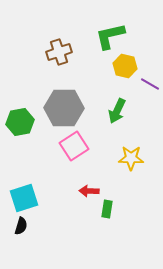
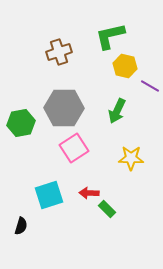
purple line: moved 2 px down
green hexagon: moved 1 px right, 1 px down
pink square: moved 2 px down
red arrow: moved 2 px down
cyan square: moved 25 px right, 3 px up
green rectangle: rotated 54 degrees counterclockwise
